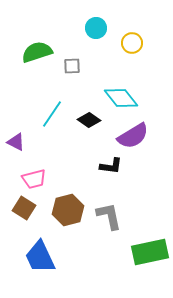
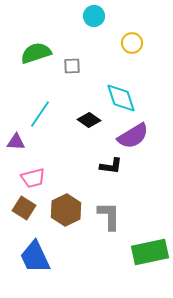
cyan circle: moved 2 px left, 12 px up
green semicircle: moved 1 px left, 1 px down
cyan diamond: rotated 20 degrees clockwise
cyan line: moved 12 px left
purple triangle: rotated 24 degrees counterclockwise
pink trapezoid: moved 1 px left, 1 px up
brown hexagon: moved 2 px left; rotated 12 degrees counterclockwise
gray L-shape: rotated 12 degrees clockwise
blue trapezoid: moved 5 px left
